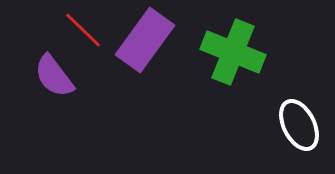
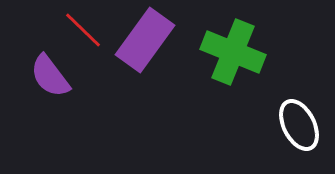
purple semicircle: moved 4 px left
